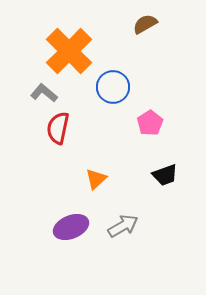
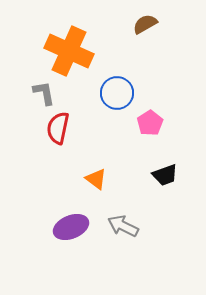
orange cross: rotated 21 degrees counterclockwise
blue circle: moved 4 px right, 6 px down
gray L-shape: rotated 40 degrees clockwise
orange triangle: rotated 40 degrees counterclockwise
gray arrow: rotated 124 degrees counterclockwise
